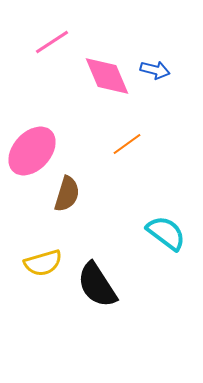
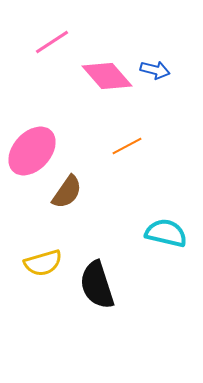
pink diamond: rotated 18 degrees counterclockwise
orange line: moved 2 px down; rotated 8 degrees clockwise
brown semicircle: moved 2 px up; rotated 18 degrees clockwise
cyan semicircle: rotated 24 degrees counterclockwise
black semicircle: rotated 15 degrees clockwise
